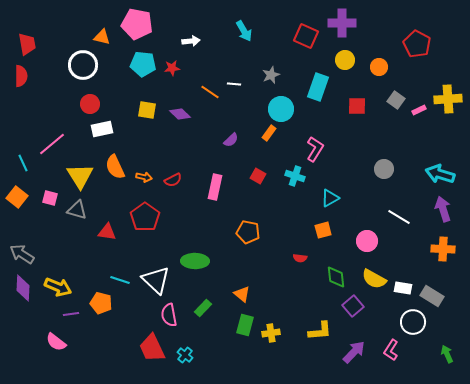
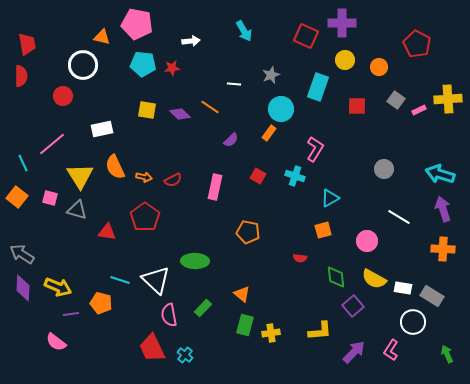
orange line at (210, 92): moved 15 px down
red circle at (90, 104): moved 27 px left, 8 px up
